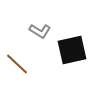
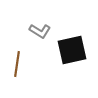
brown line: rotated 55 degrees clockwise
